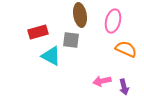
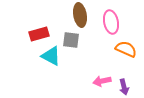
pink ellipse: moved 2 px left, 1 px down; rotated 25 degrees counterclockwise
red rectangle: moved 1 px right, 2 px down
